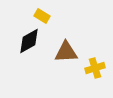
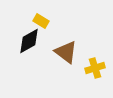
yellow rectangle: moved 1 px left, 5 px down
brown triangle: rotated 40 degrees clockwise
